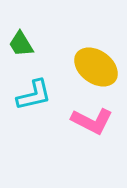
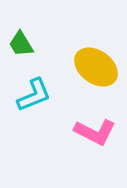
cyan L-shape: rotated 9 degrees counterclockwise
pink L-shape: moved 3 px right, 11 px down
